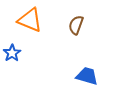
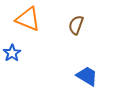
orange triangle: moved 2 px left, 1 px up
blue trapezoid: rotated 15 degrees clockwise
